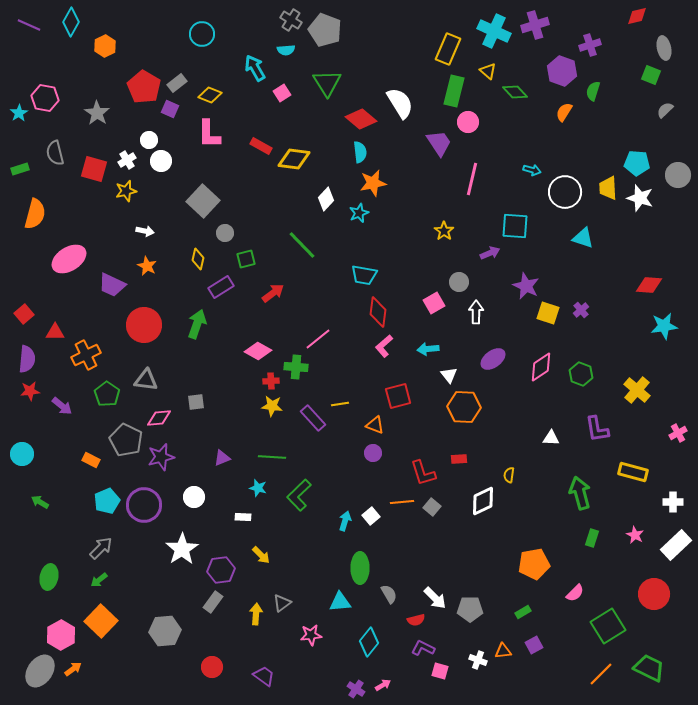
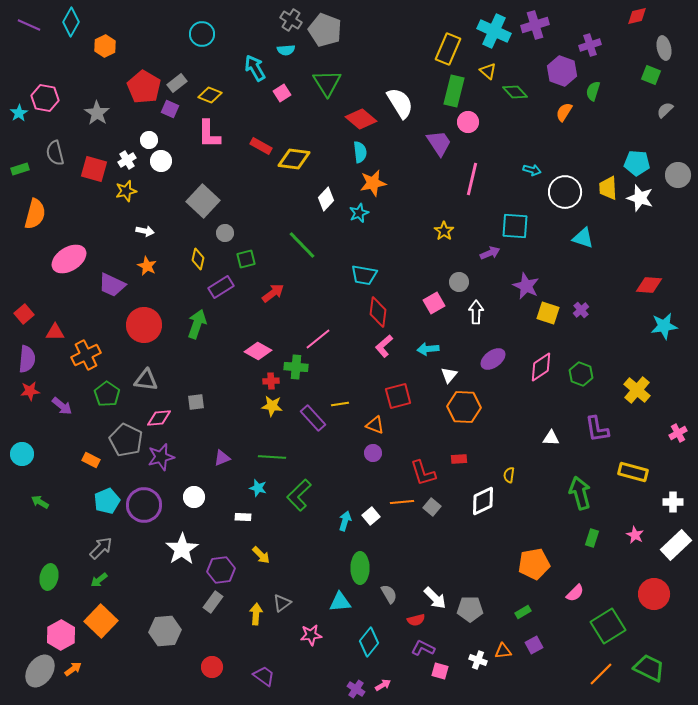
white triangle at (449, 375): rotated 18 degrees clockwise
